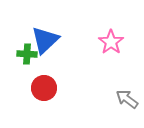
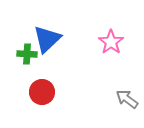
blue triangle: moved 2 px right, 1 px up
red circle: moved 2 px left, 4 px down
